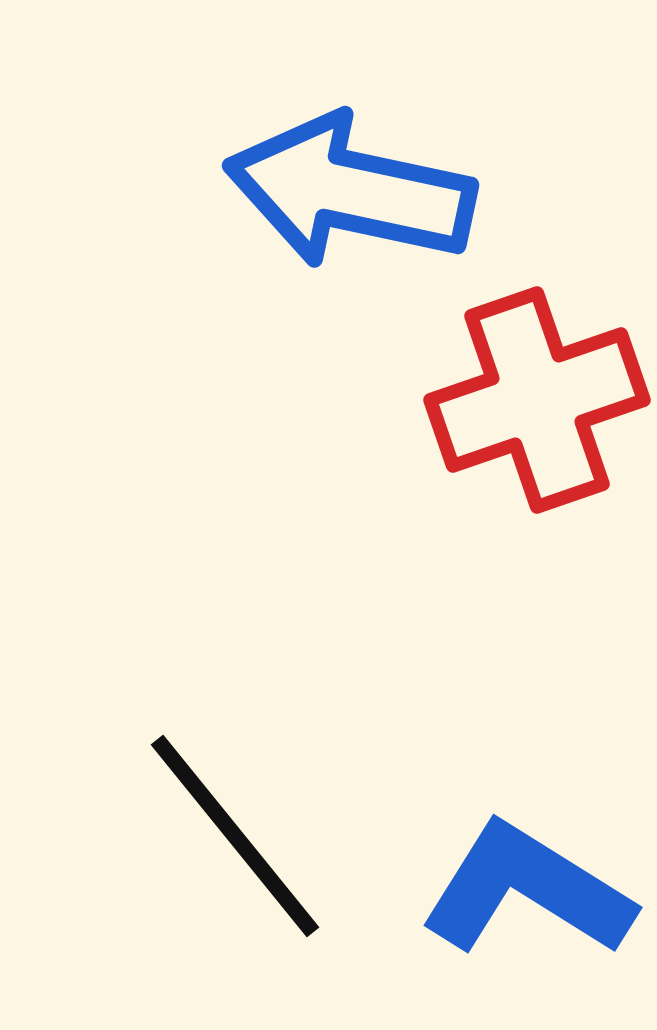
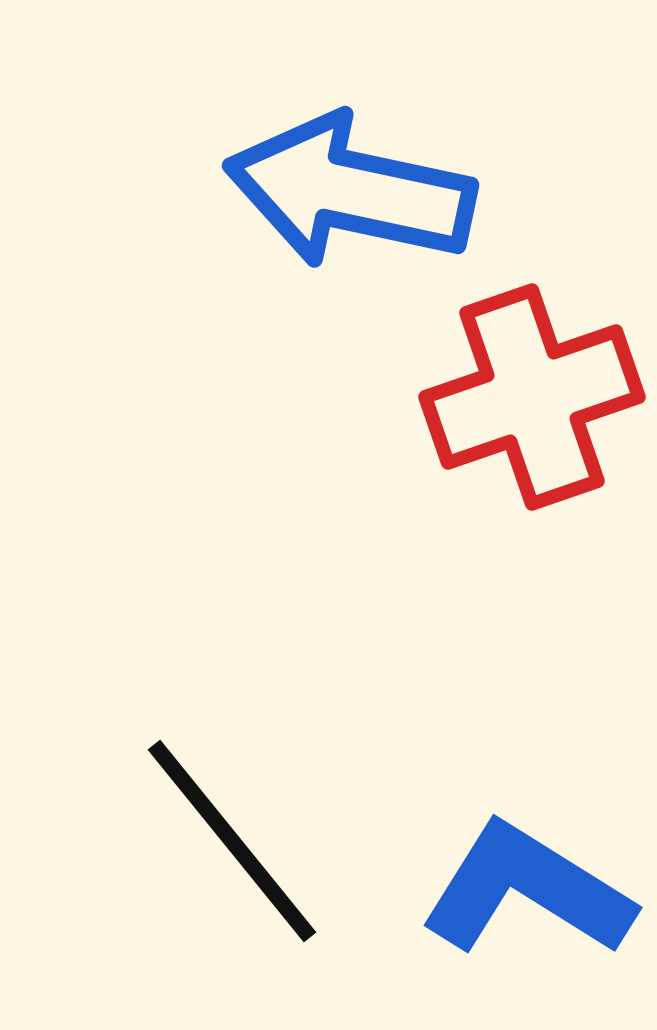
red cross: moved 5 px left, 3 px up
black line: moved 3 px left, 5 px down
